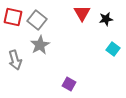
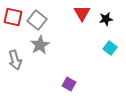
cyan square: moved 3 px left, 1 px up
